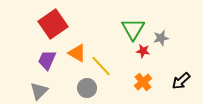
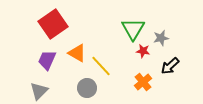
black arrow: moved 11 px left, 15 px up
